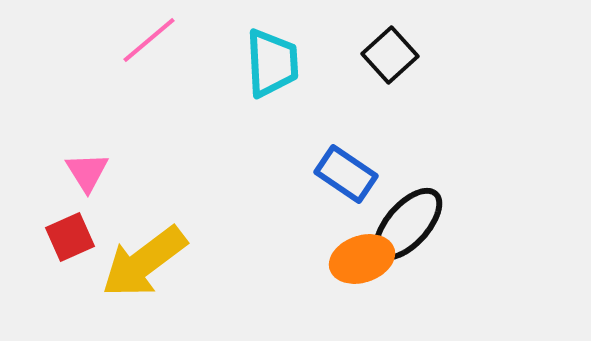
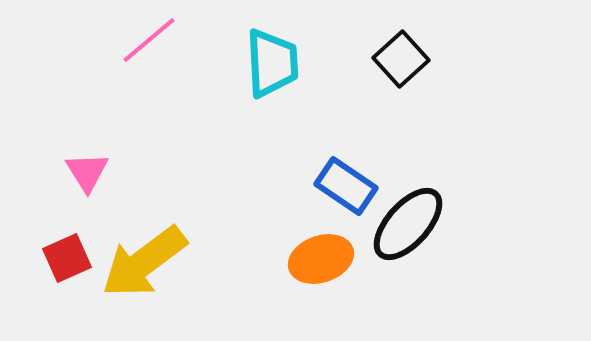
black square: moved 11 px right, 4 px down
blue rectangle: moved 12 px down
red square: moved 3 px left, 21 px down
orange ellipse: moved 41 px left
